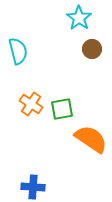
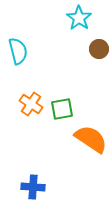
brown circle: moved 7 px right
